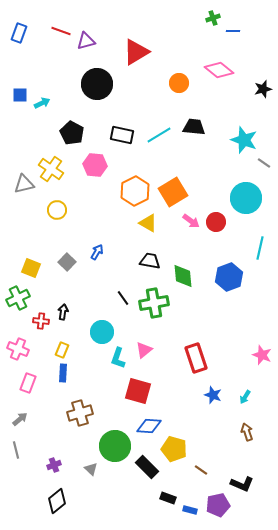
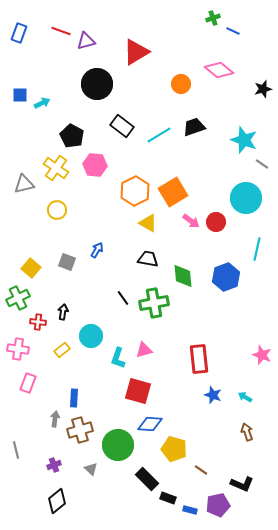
blue line at (233, 31): rotated 24 degrees clockwise
orange circle at (179, 83): moved 2 px right, 1 px down
black trapezoid at (194, 127): rotated 25 degrees counterclockwise
black pentagon at (72, 133): moved 3 px down
black rectangle at (122, 135): moved 9 px up; rotated 25 degrees clockwise
gray line at (264, 163): moved 2 px left, 1 px down
yellow cross at (51, 169): moved 5 px right, 1 px up
cyan line at (260, 248): moved 3 px left, 1 px down
blue arrow at (97, 252): moved 2 px up
black trapezoid at (150, 261): moved 2 px left, 2 px up
gray square at (67, 262): rotated 24 degrees counterclockwise
yellow square at (31, 268): rotated 18 degrees clockwise
blue hexagon at (229, 277): moved 3 px left
red cross at (41, 321): moved 3 px left, 1 px down
cyan circle at (102, 332): moved 11 px left, 4 px down
pink cross at (18, 349): rotated 15 degrees counterclockwise
yellow rectangle at (62, 350): rotated 28 degrees clockwise
pink triangle at (144, 350): rotated 24 degrees clockwise
red rectangle at (196, 358): moved 3 px right, 1 px down; rotated 12 degrees clockwise
blue rectangle at (63, 373): moved 11 px right, 25 px down
cyan arrow at (245, 397): rotated 88 degrees clockwise
brown cross at (80, 413): moved 17 px down
gray arrow at (20, 419): moved 35 px right; rotated 42 degrees counterclockwise
blue diamond at (149, 426): moved 1 px right, 2 px up
green circle at (115, 446): moved 3 px right, 1 px up
black rectangle at (147, 467): moved 12 px down
